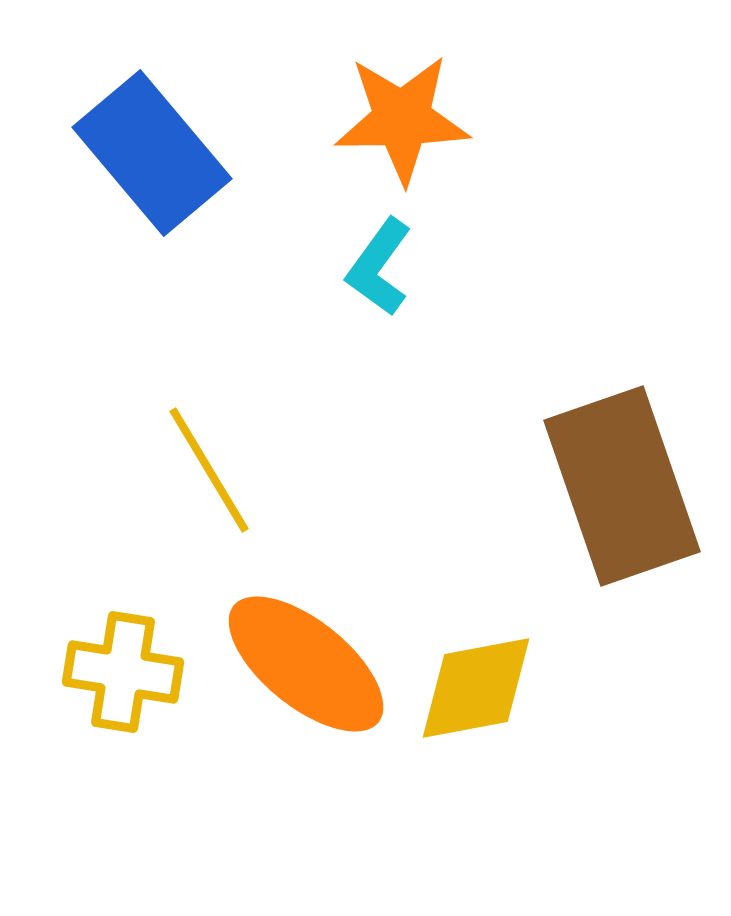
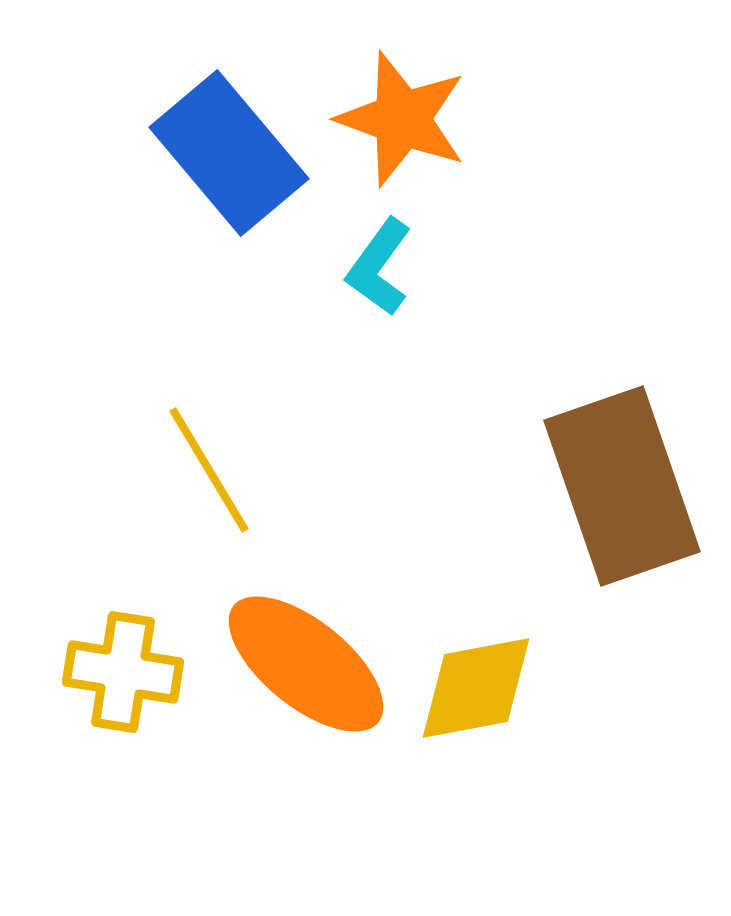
orange star: rotated 21 degrees clockwise
blue rectangle: moved 77 px right
